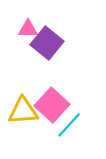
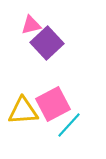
pink triangle: moved 3 px right, 4 px up; rotated 15 degrees counterclockwise
purple square: rotated 8 degrees clockwise
pink square: moved 1 px right, 1 px up; rotated 20 degrees clockwise
